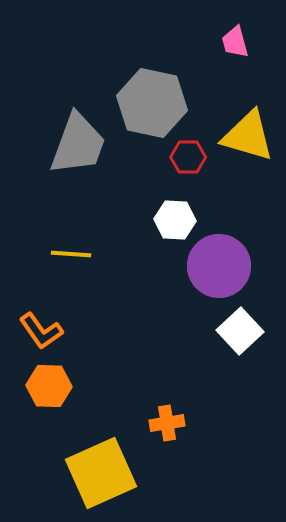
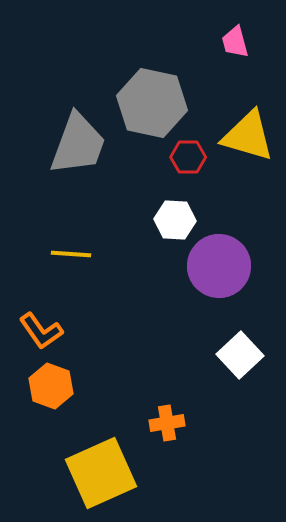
white square: moved 24 px down
orange hexagon: moved 2 px right; rotated 18 degrees clockwise
